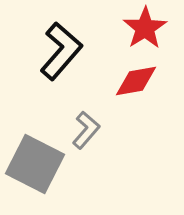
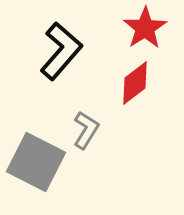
red diamond: moved 1 px left, 2 px down; rotated 27 degrees counterclockwise
gray L-shape: rotated 9 degrees counterclockwise
gray square: moved 1 px right, 2 px up
